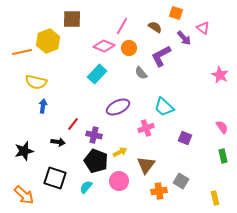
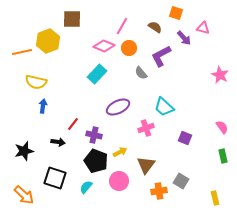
pink triangle: rotated 24 degrees counterclockwise
